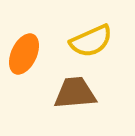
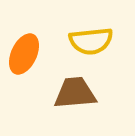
yellow semicircle: rotated 18 degrees clockwise
